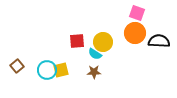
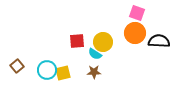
yellow square: moved 2 px right, 3 px down
